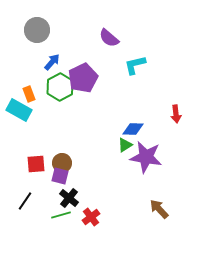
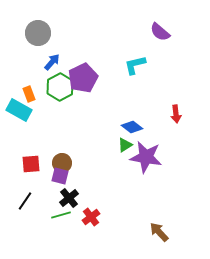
gray circle: moved 1 px right, 3 px down
purple semicircle: moved 51 px right, 6 px up
blue diamond: moved 1 px left, 2 px up; rotated 35 degrees clockwise
red square: moved 5 px left
black cross: rotated 12 degrees clockwise
brown arrow: moved 23 px down
